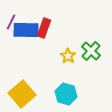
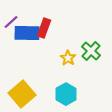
purple line: rotated 21 degrees clockwise
blue rectangle: moved 1 px right, 3 px down
yellow star: moved 2 px down
cyan hexagon: rotated 15 degrees clockwise
